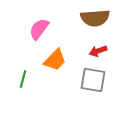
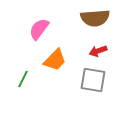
green line: rotated 12 degrees clockwise
